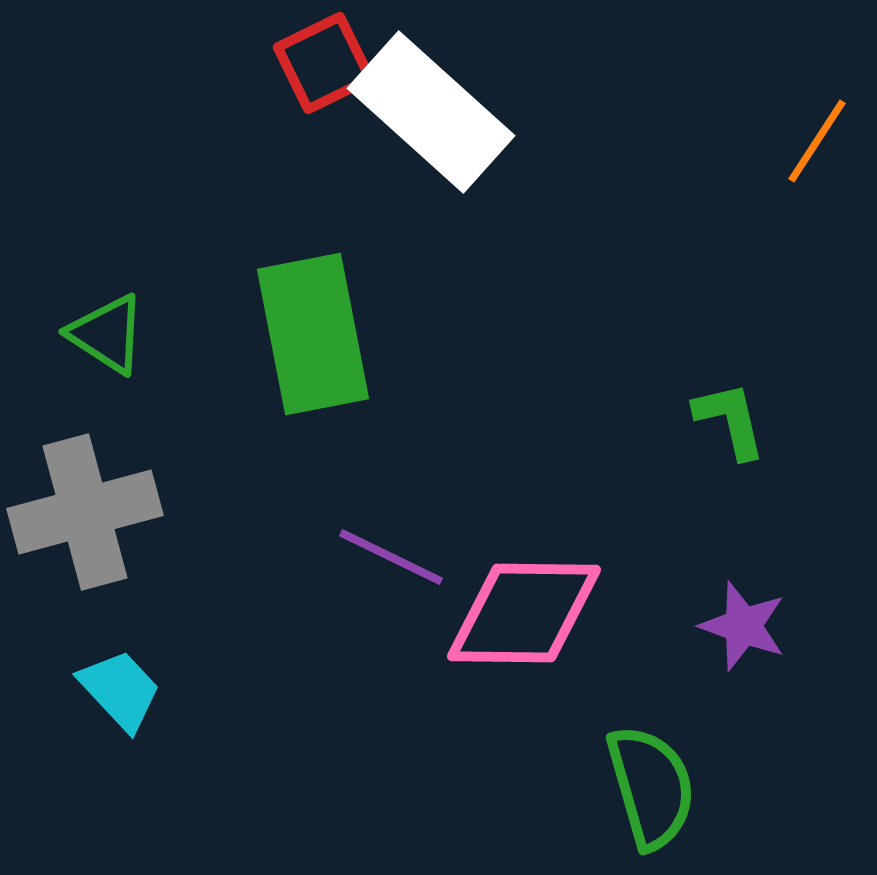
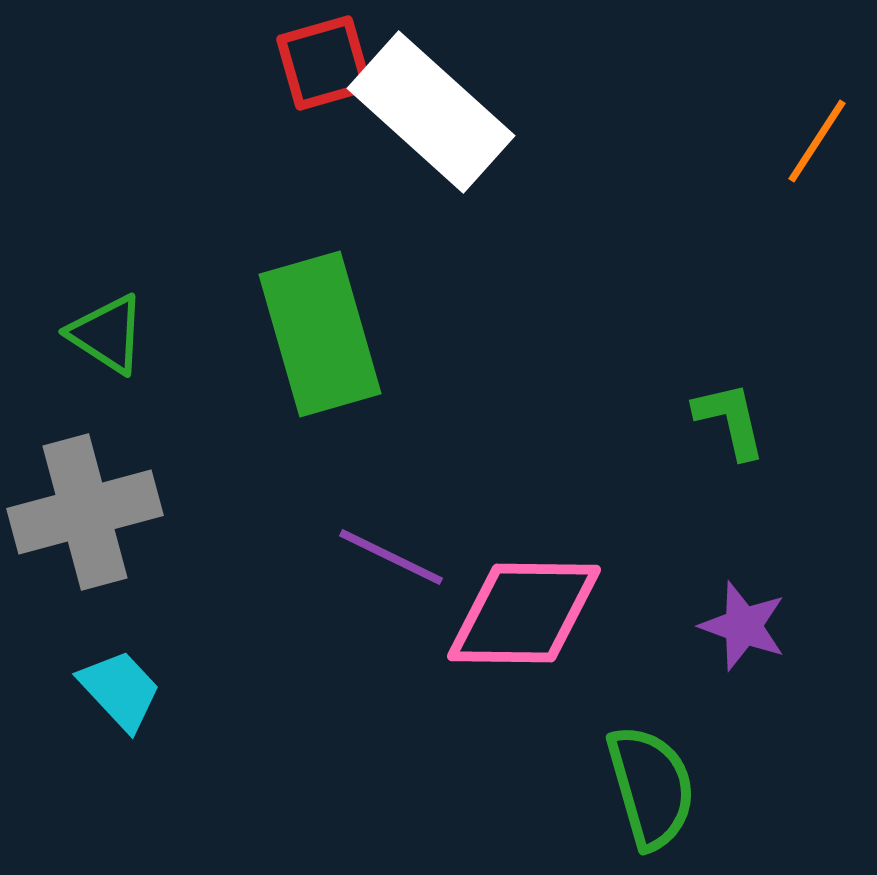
red square: rotated 10 degrees clockwise
green rectangle: moved 7 px right; rotated 5 degrees counterclockwise
